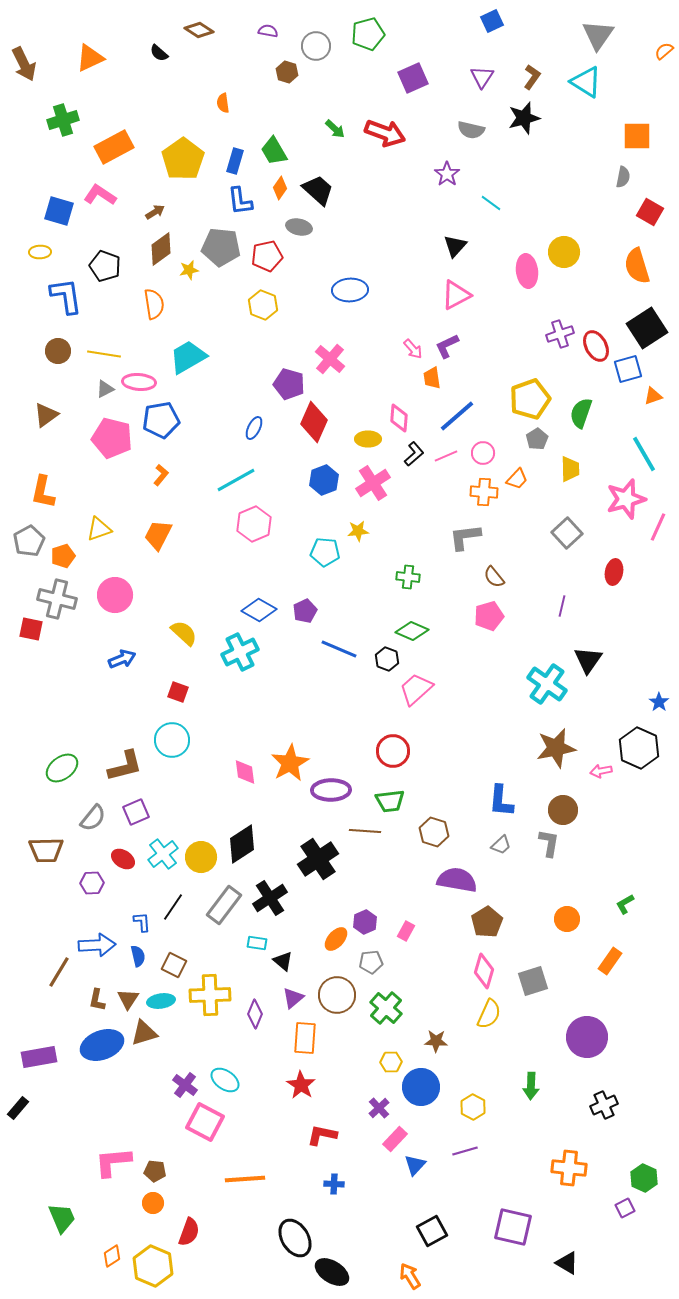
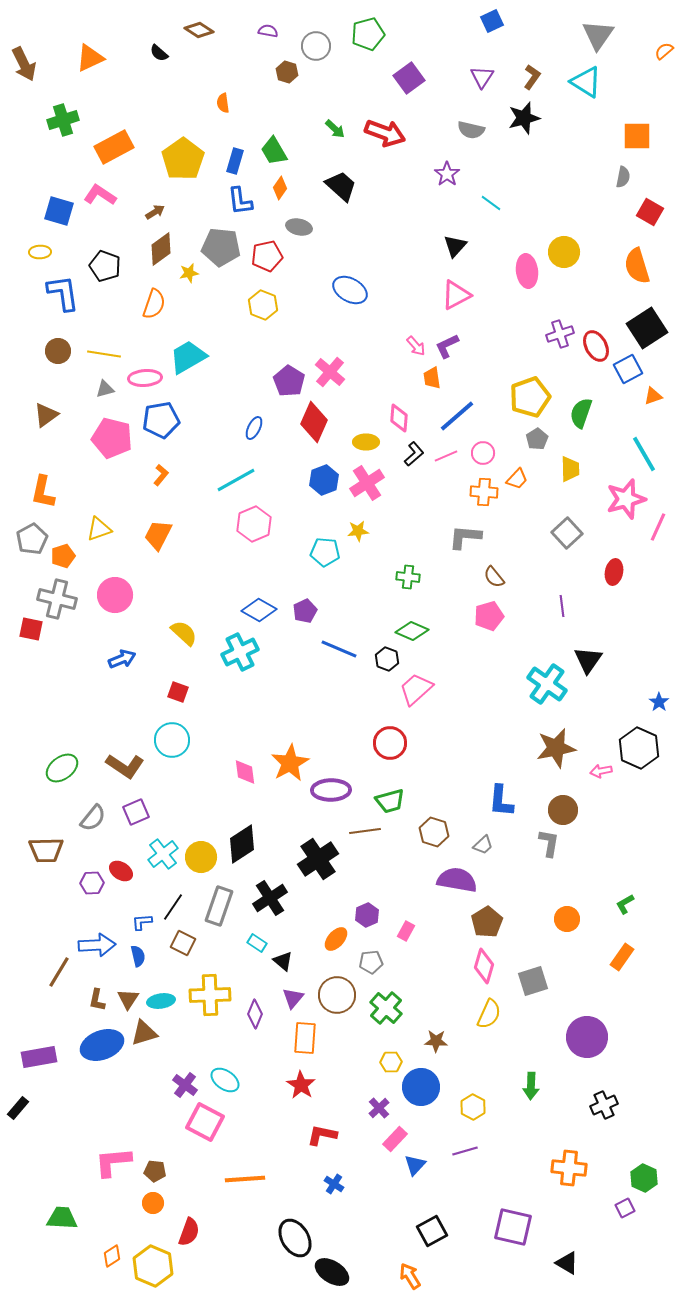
purple square at (413, 78): moved 4 px left; rotated 12 degrees counterclockwise
black trapezoid at (318, 190): moved 23 px right, 4 px up
yellow star at (189, 270): moved 3 px down
blue ellipse at (350, 290): rotated 32 degrees clockwise
blue L-shape at (66, 296): moved 3 px left, 3 px up
orange semicircle at (154, 304): rotated 28 degrees clockwise
pink arrow at (413, 349): moved 3 px right, 3 px up
pink cross at (330, 359): moved 13 px down
blue square at (628, 369): rotated 12 degrees counterclockwise
pink ellipse at (139, 382): moved 6 px right, 4 px up; rotated 8 degrees counterclockwise
purple pentagon at (289, 384): moved 3 px up; rotated 16 degrees clockwise
gray triangle at (105, 389): rotated 12 degrees clockwise
yellow pentagon at (530, 399): moved 2 px up
yellow ellipse at (368, 439): moved 2 px left, 3 px down
pink cross at (373, 483): moved 6 px left
gray L-shape at (465, 537): rotated 12 degrees clockwise
gray pentagon at (29, 541): moved 3 px right, 2 px up
purple line at (562, 606): rotated 20 degrees counterclockwise
red circle at (393, 751): moved 3 px left, 8 px up
brown L-shape at (125, 766): rotated 48 degrees clockwise
green trapezoid at (390, 801): rotated 8 degrees counterclockwise
brown line at (365, 831): rotated 12 degrees counterclockwise
gray trapezoid at (501, 845): moved 18 px left
red ellipse at (123, 859): moved 2 px left, 12 px down
gray rectangle at (224, 905): moved 5 px left, 1 px down; rotated 18 degrees counterclockwise
blue L-shape at (142, 922): rotated 90 degrees counterclockwise
purple hexagon at (365, 922): moved 2 px right, 7 px up
cyan rectangle at (257, 943): rotated 24 degrees clockwise
orange rectangle at (610, 961): moved 12 px right, 4 px up
brown square at (174, 965): moved 9 px right, 22 px up
pink diamond at (484, 971): moved 5 px up
purple triangle at (293, 998): rotated 10 degrees counterclockwise
blue cross at (334, 1184): rotated 30 degrees clockwise
green trapezoid at (62, 1218): rotated 64 degrees counterclockwise
